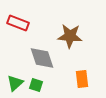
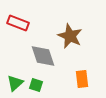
brown star: rotated 20 degrees clockwise
gray diamond: moved 1 px right, 2 px up
